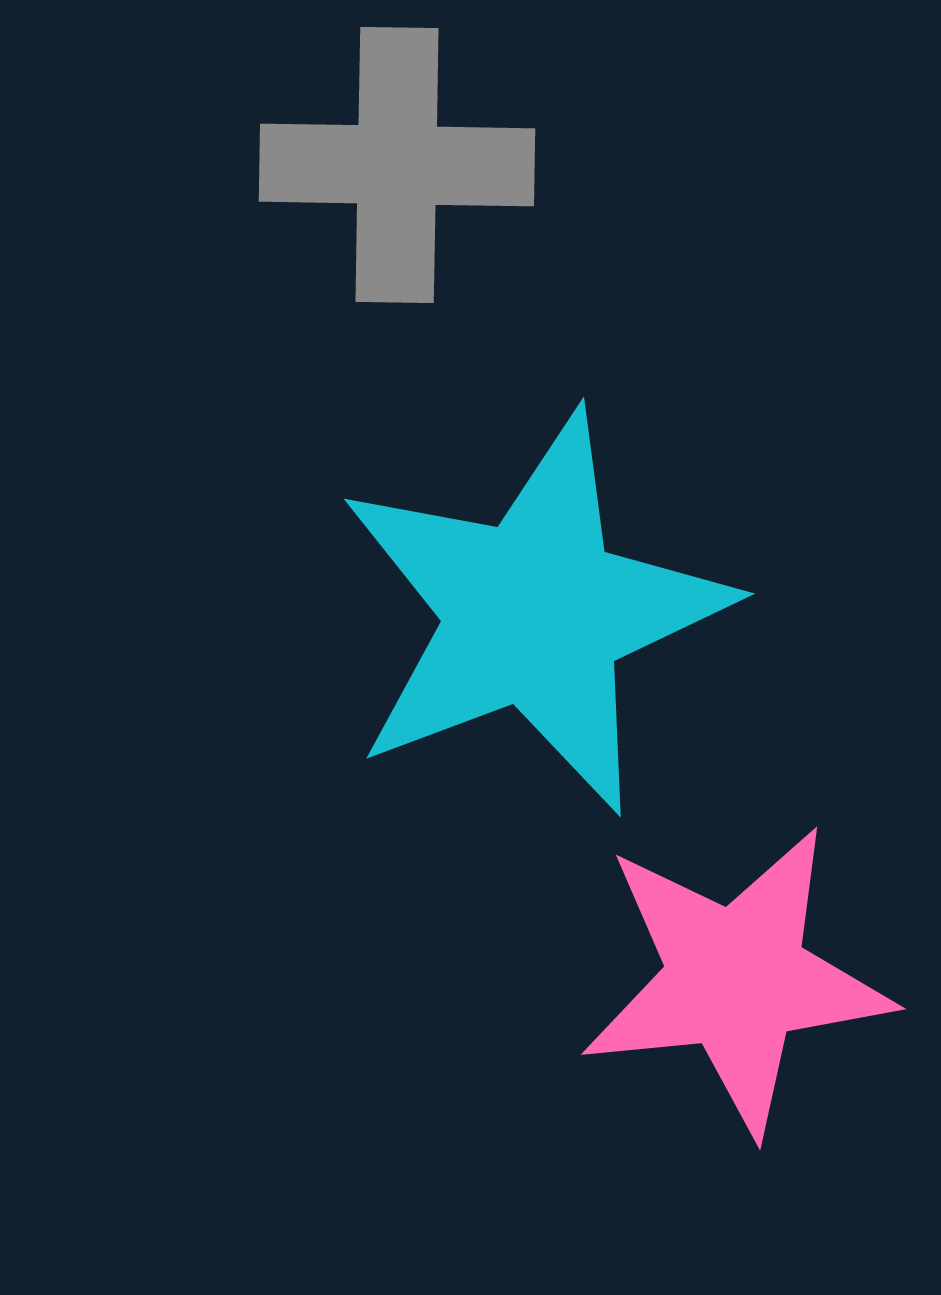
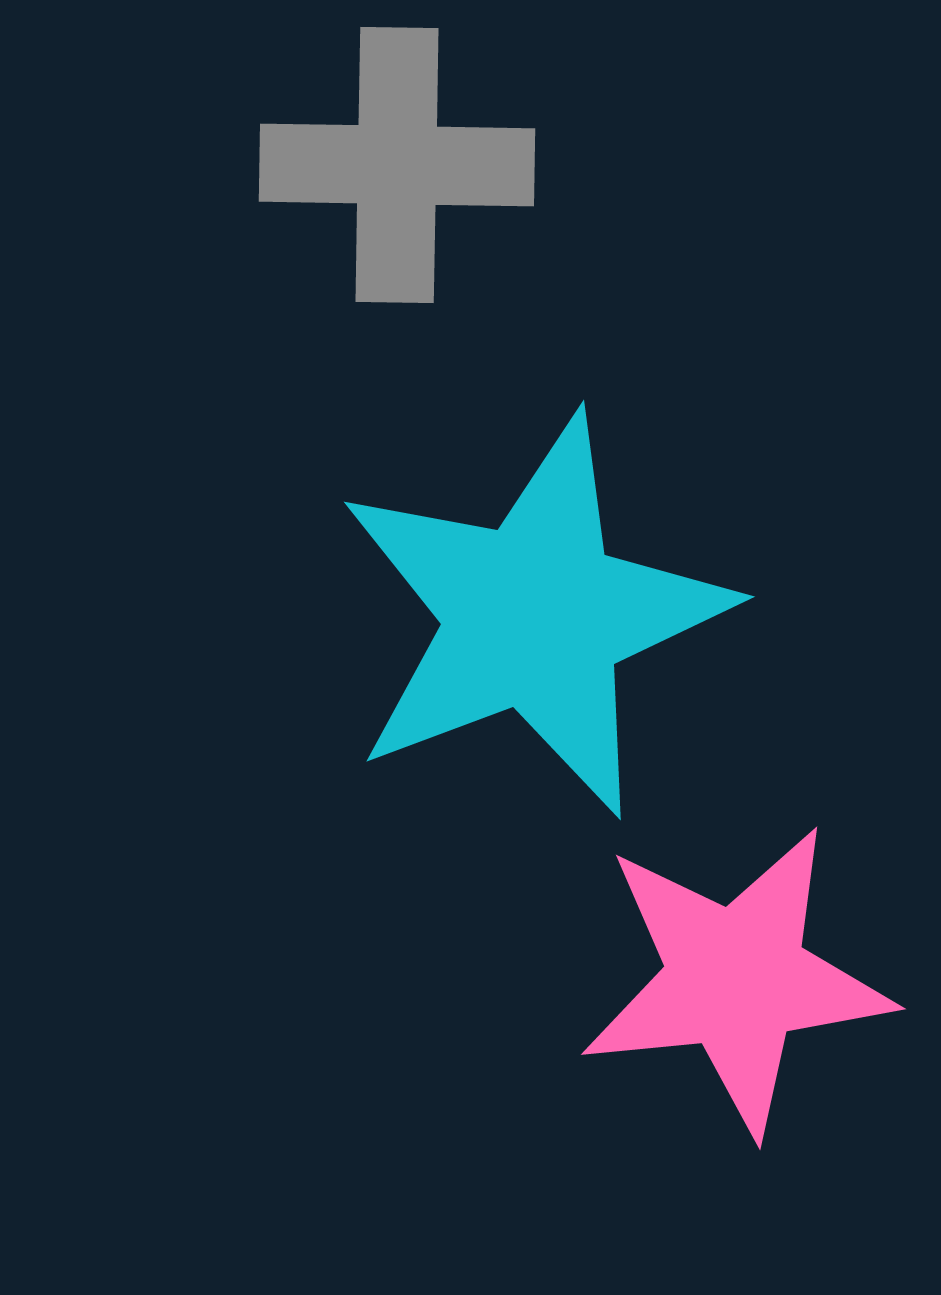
cyan star: moved 3 px down
